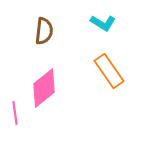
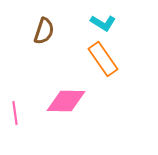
brown semicircle: rotated 12 degrees clockwise
orange rectangle: moved 6 px left, 12 px up
pink diamond: moved 22 px right, 13 px down; rotated 39 degrees clockwise
